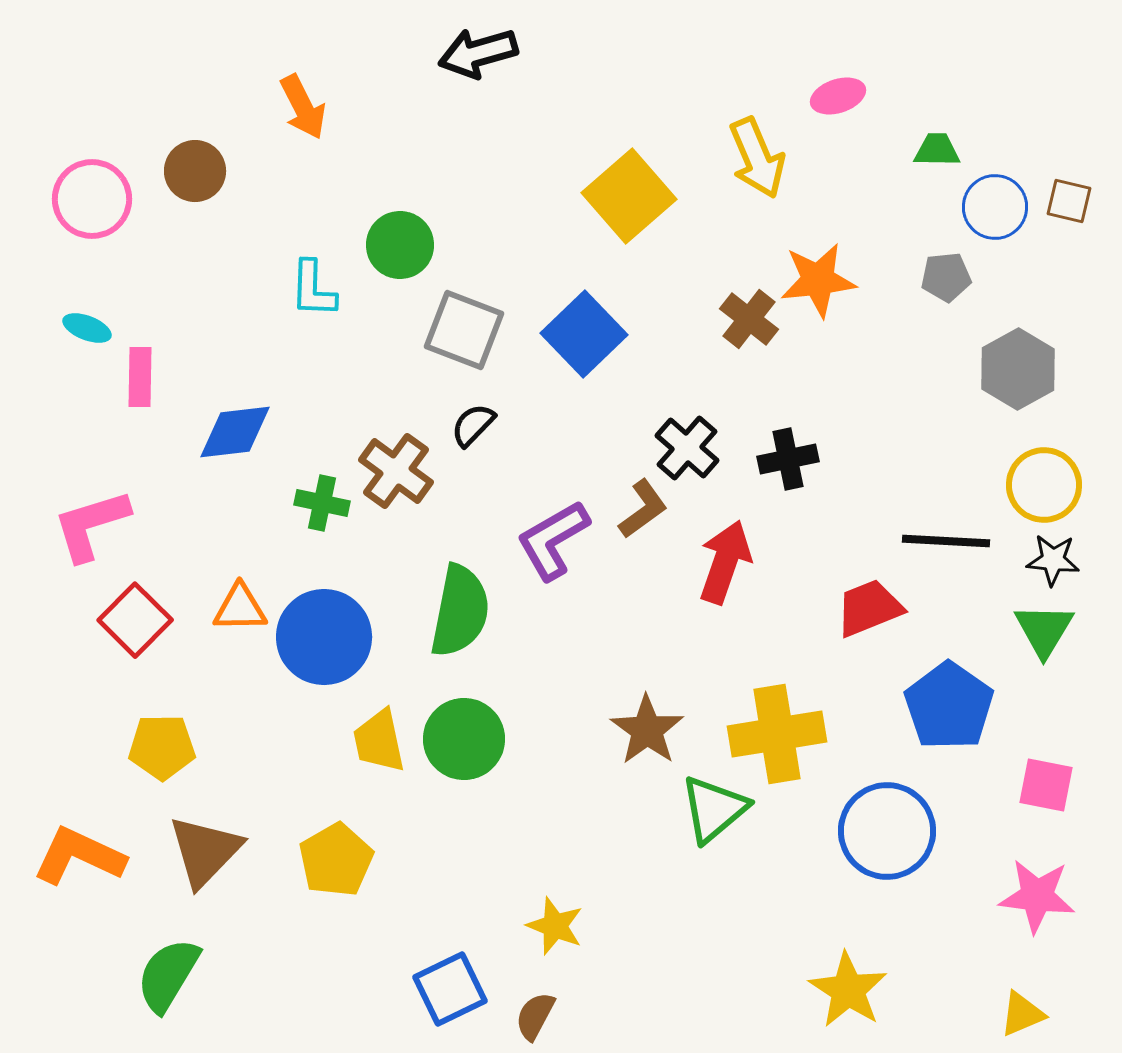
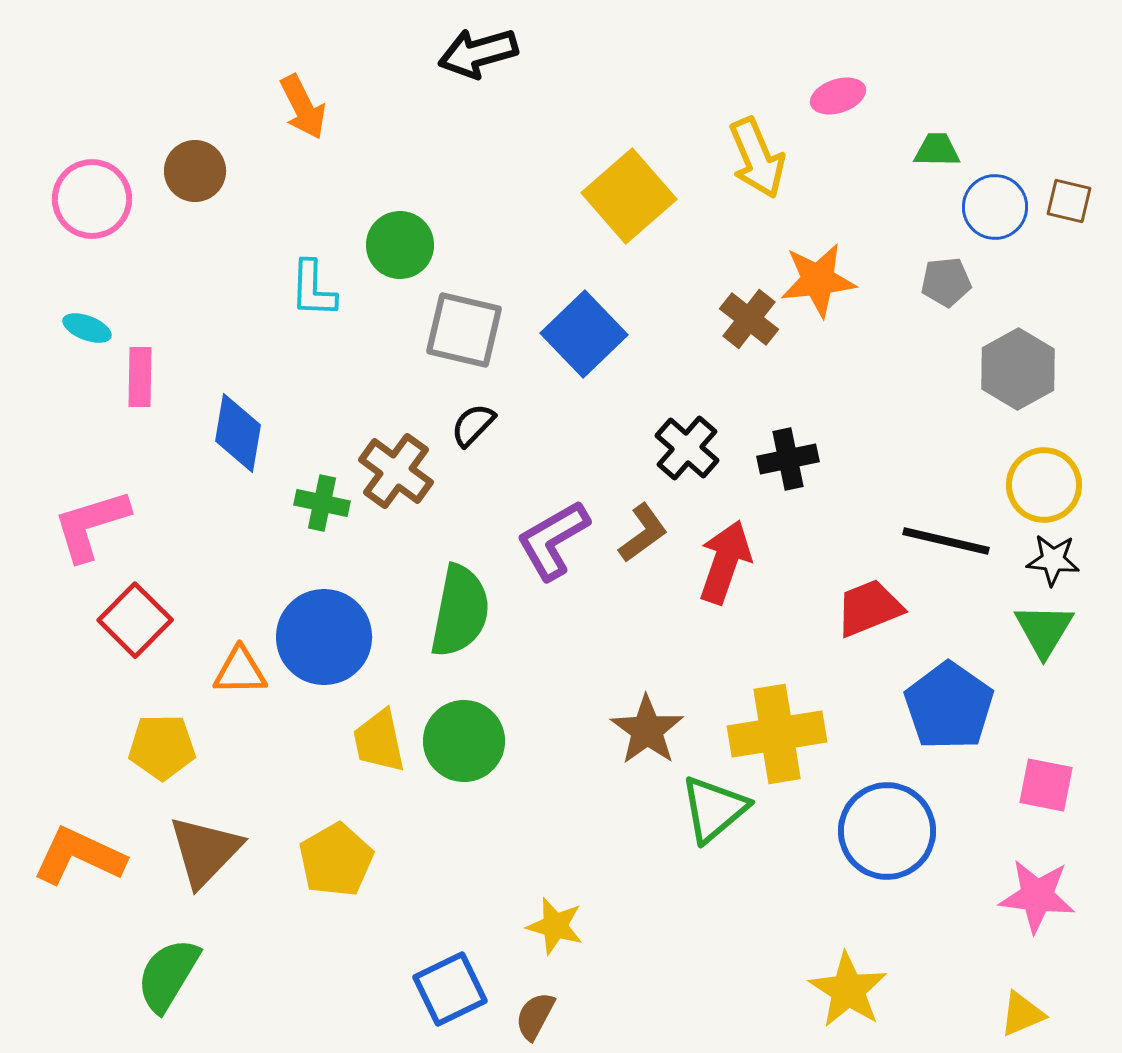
gray pentagon at (946, 277): moved 5 px down
gray square at (464, 330): rotated 8 degrees counterclockwise
blue diamond at (235, 432): moved 3 px right, 1 px down; rotated 74 degrees counterclockwise
brown L-shape at (643, 509): moved 24 px down
black line at (946, 541): rotated 10 degrees clockwise
orange triangle at (240, 608): moved 63 px down
green circle at (464, 739): moved 2 px down
yellow star at (555, 926): rotated 6 degrees counterclockwise
